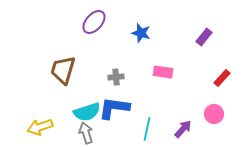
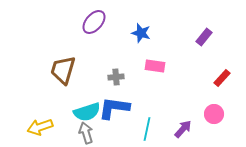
pink rectangle: moved 8 px left, 6 px up
